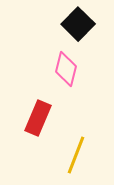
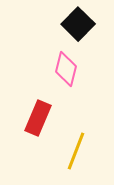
yellow line: moved 4 px up
